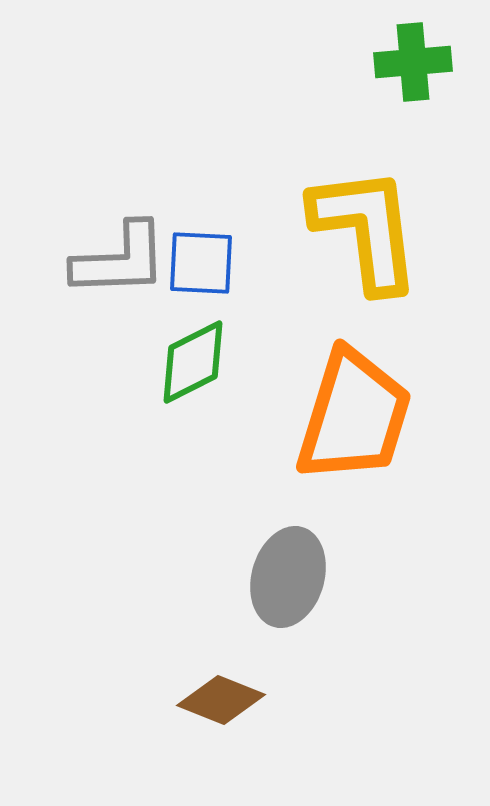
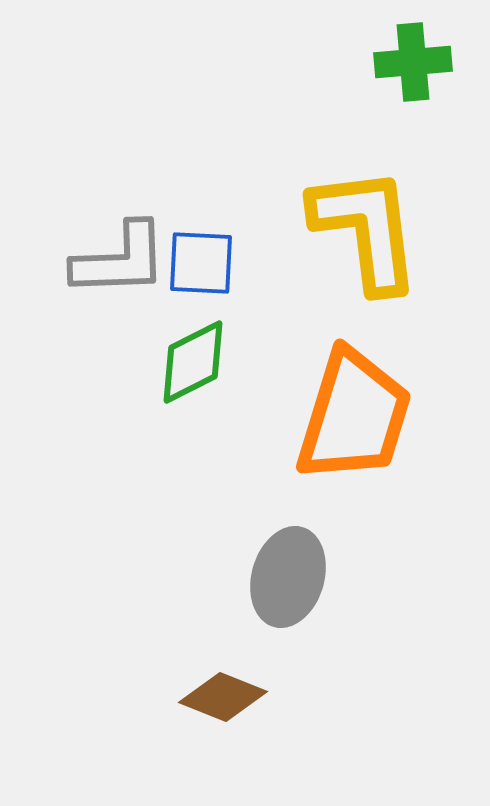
brown diamond: moved 2 px right, 3 px up
